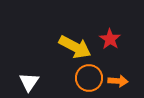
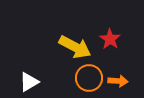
white triangle: rotated 25 degrees clockwise
